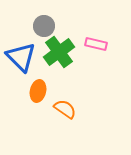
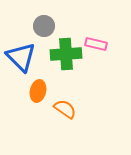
green cross: moved 7 px right, 2 px down; rotated 32 degrees clockwise
